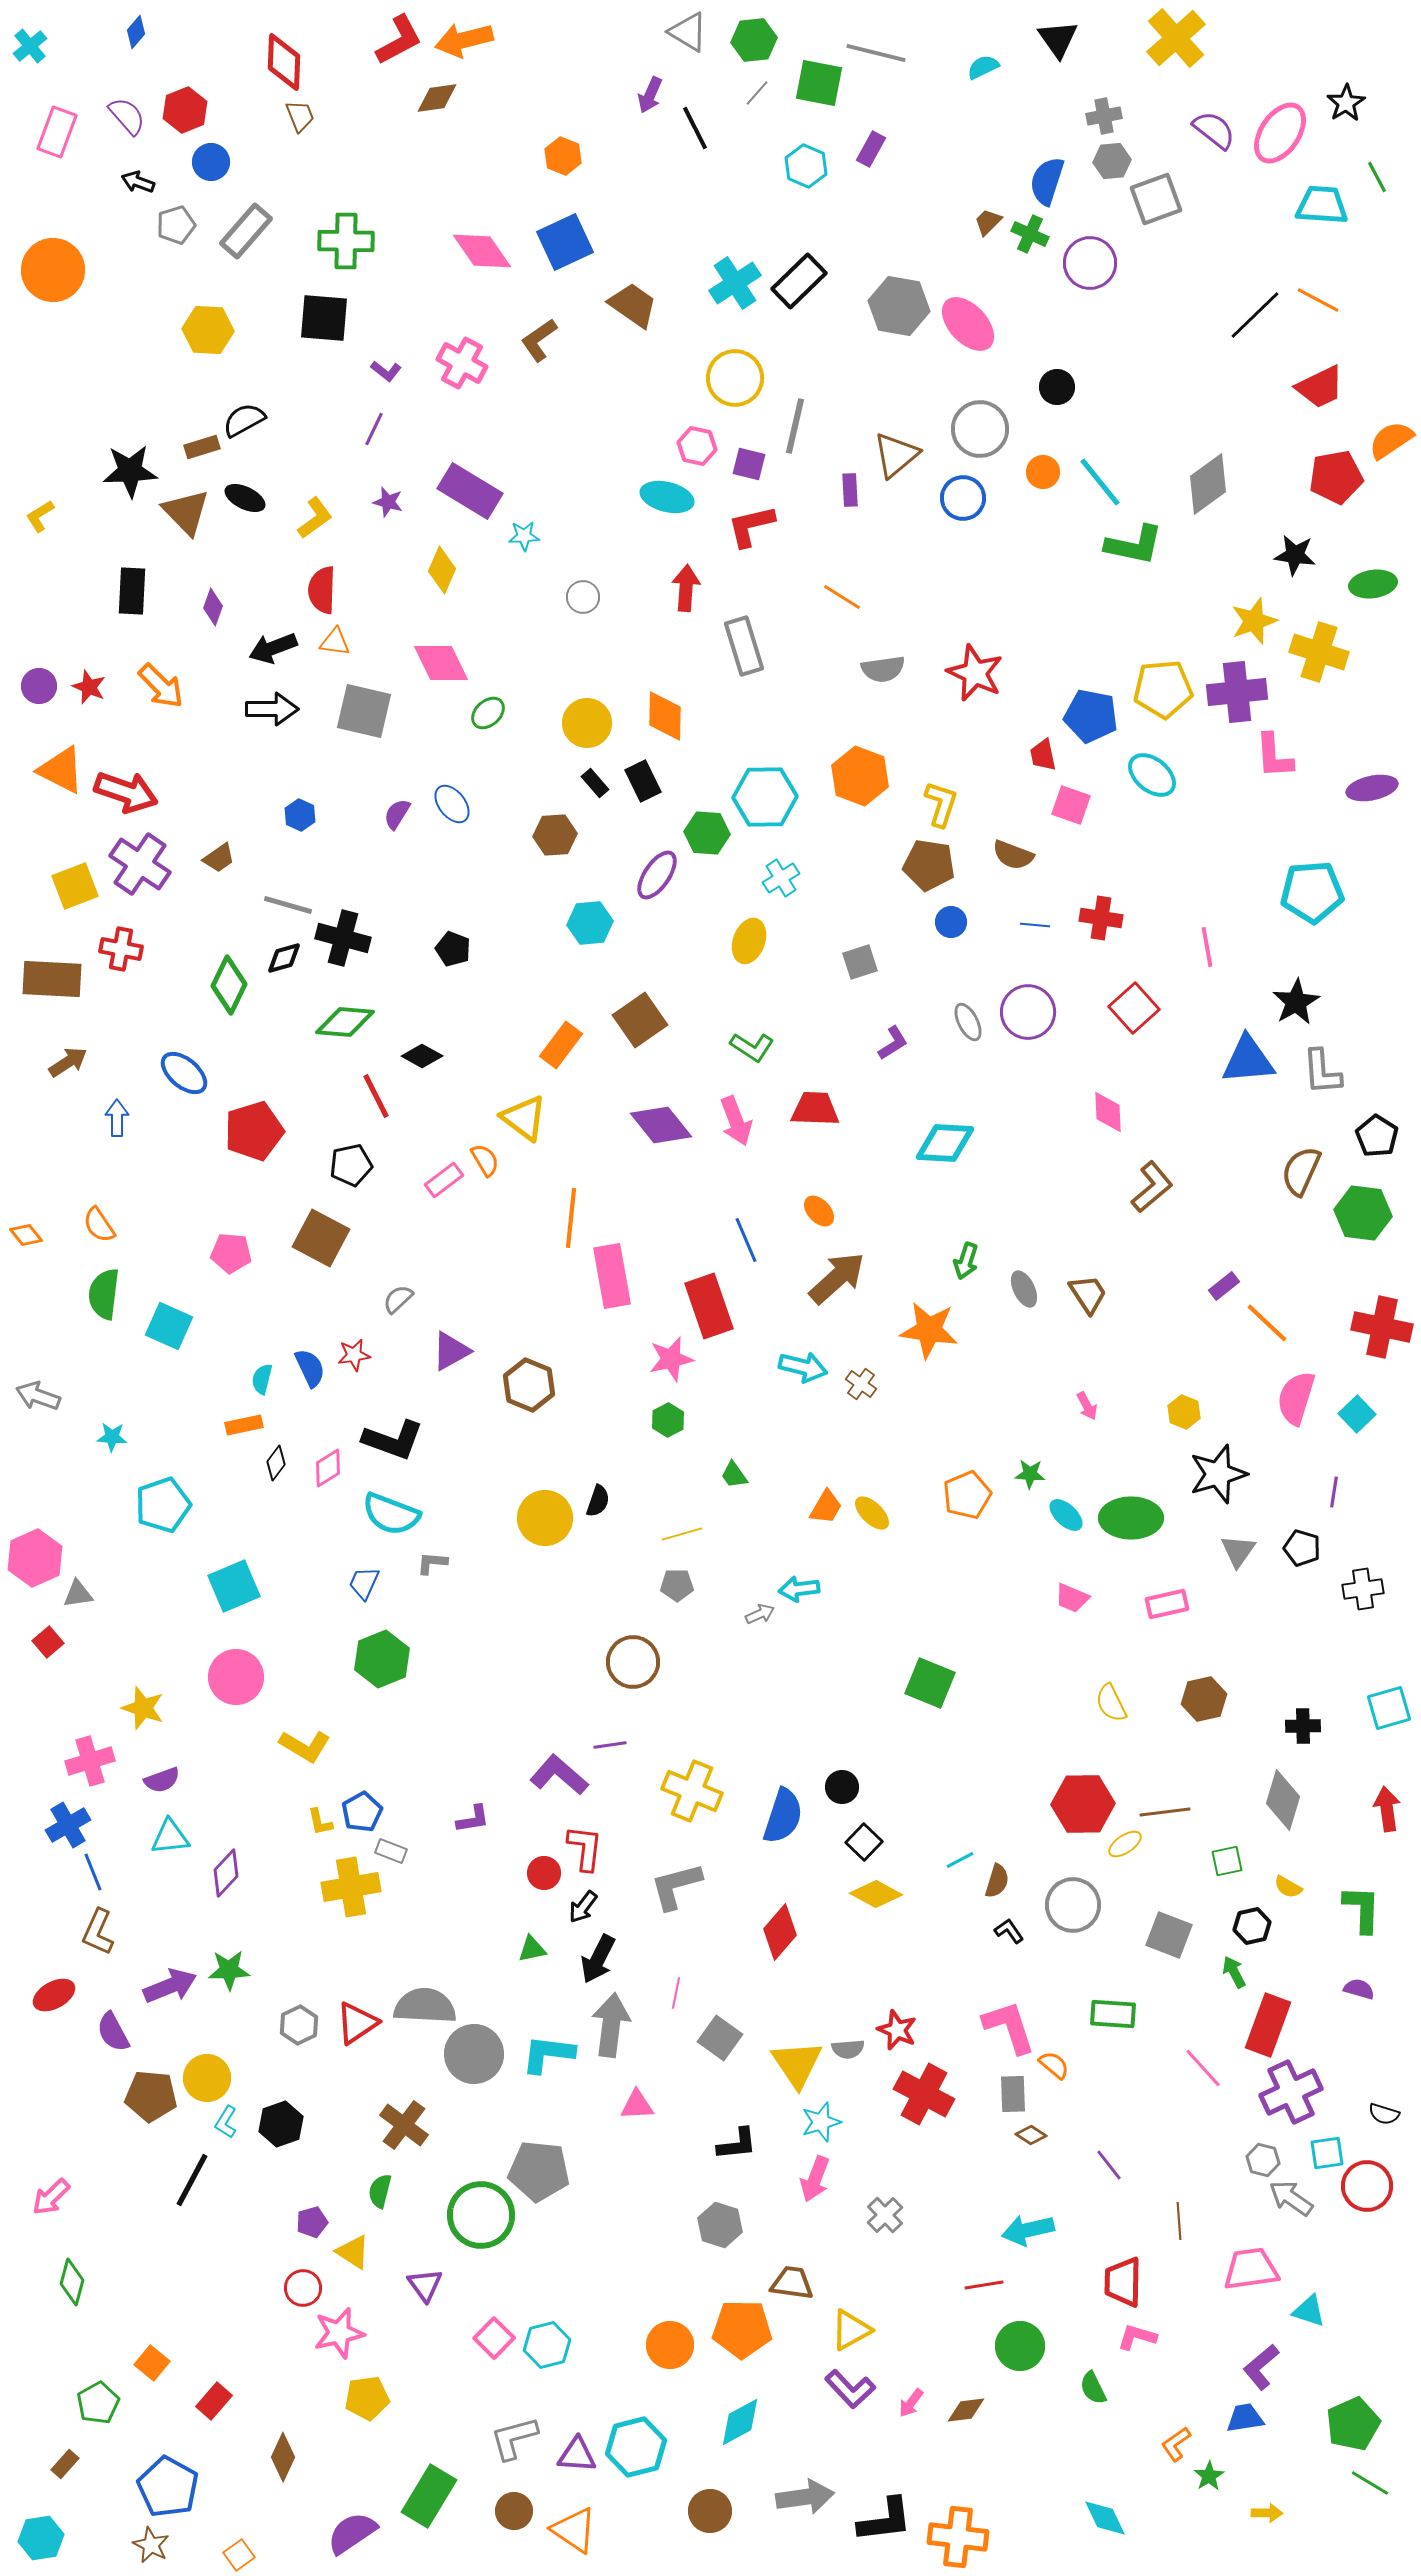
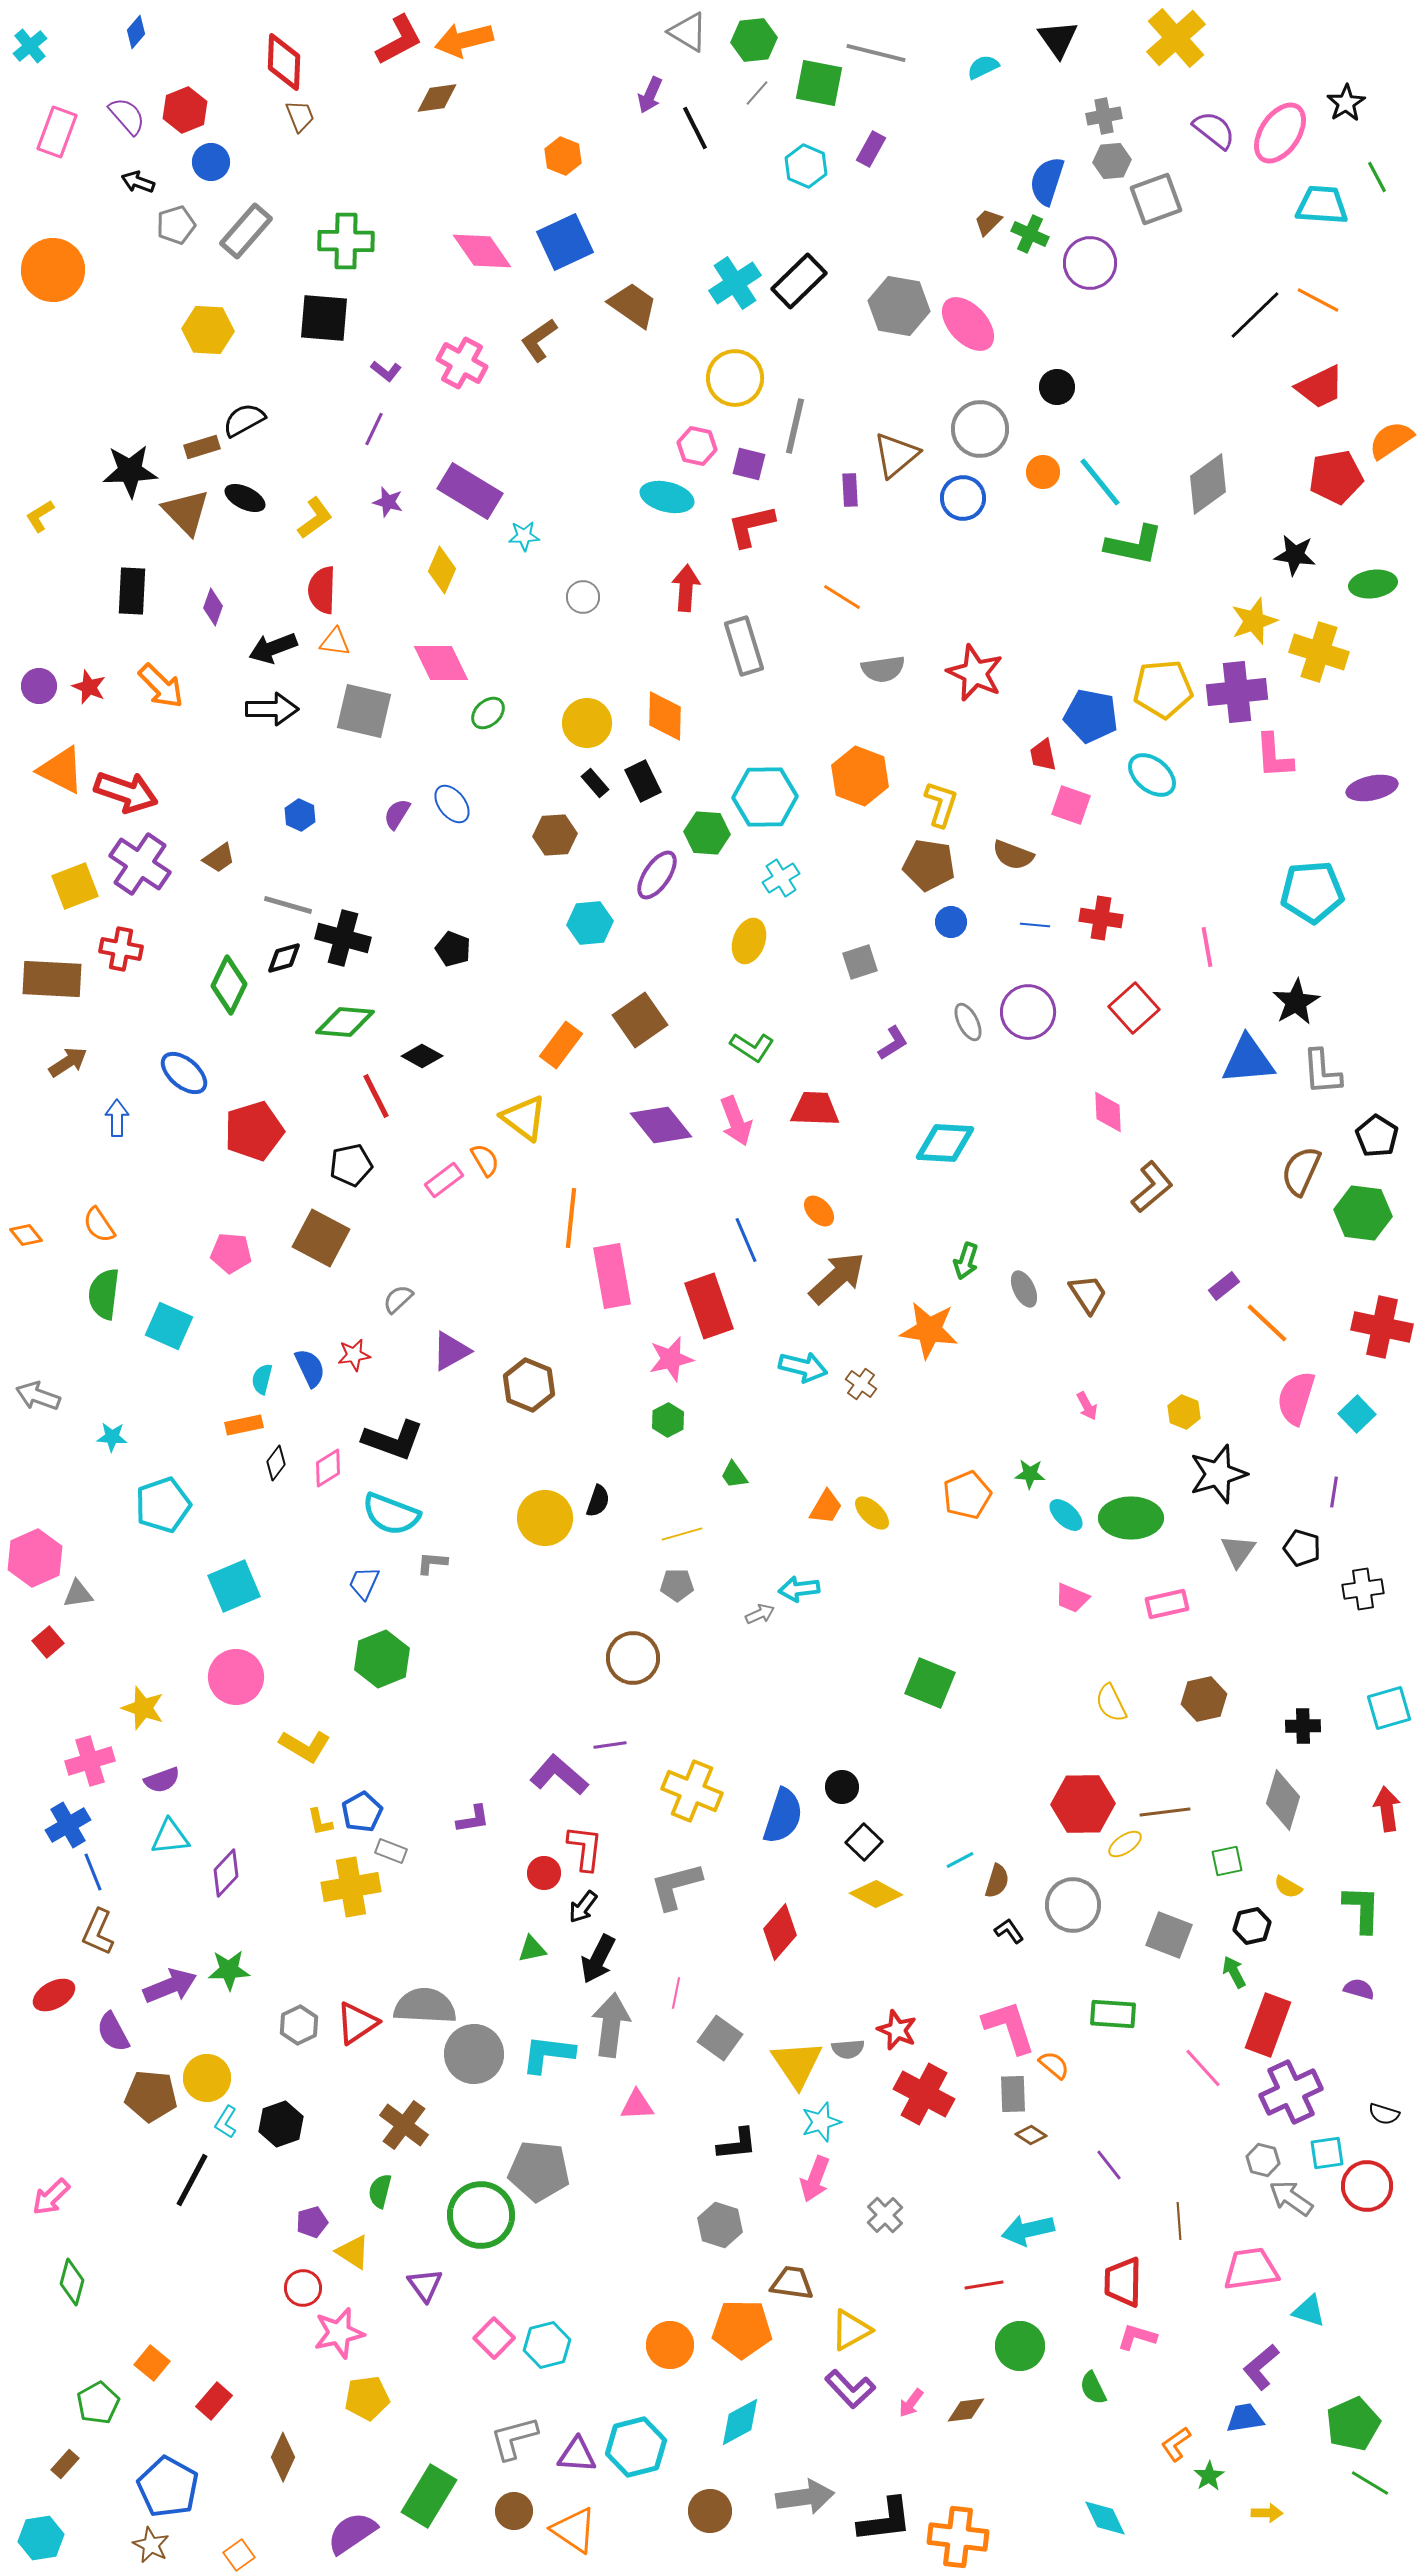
brown circle at (633, 1662): moved 4 px up
